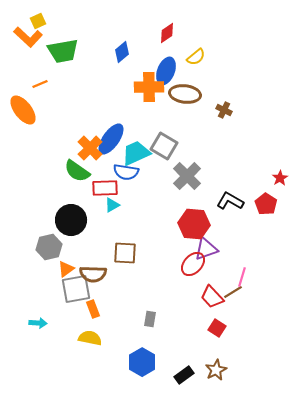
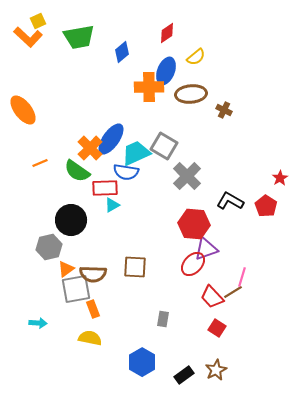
green trapezoid at (63, 51): moved 16 px right, 14 px up
orange line at (40, 84): moved 79 px down
brown ellipse at (185, 94): moved 6 px right; rotated 12 degrees counterclockwise
red pentagon at (266, 204): moved 2 px down
brown square at (125, 253): moved 10 px right, 14 px down
gray rectangle at (150, 319): moved 13 px right
